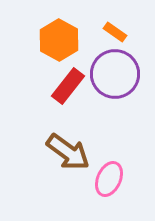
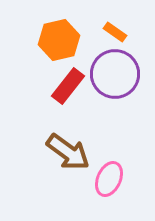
orange hexagon: rotated 18 degrees clockwise
